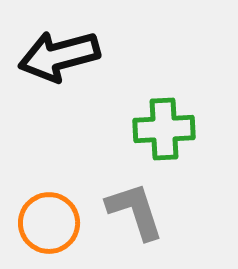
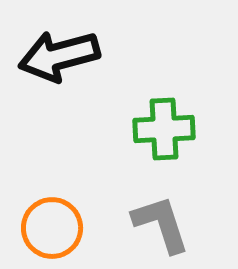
gray L-shape: moved 26 px right, 13 px down
orange circle: moved 3 px right, 5 px down
